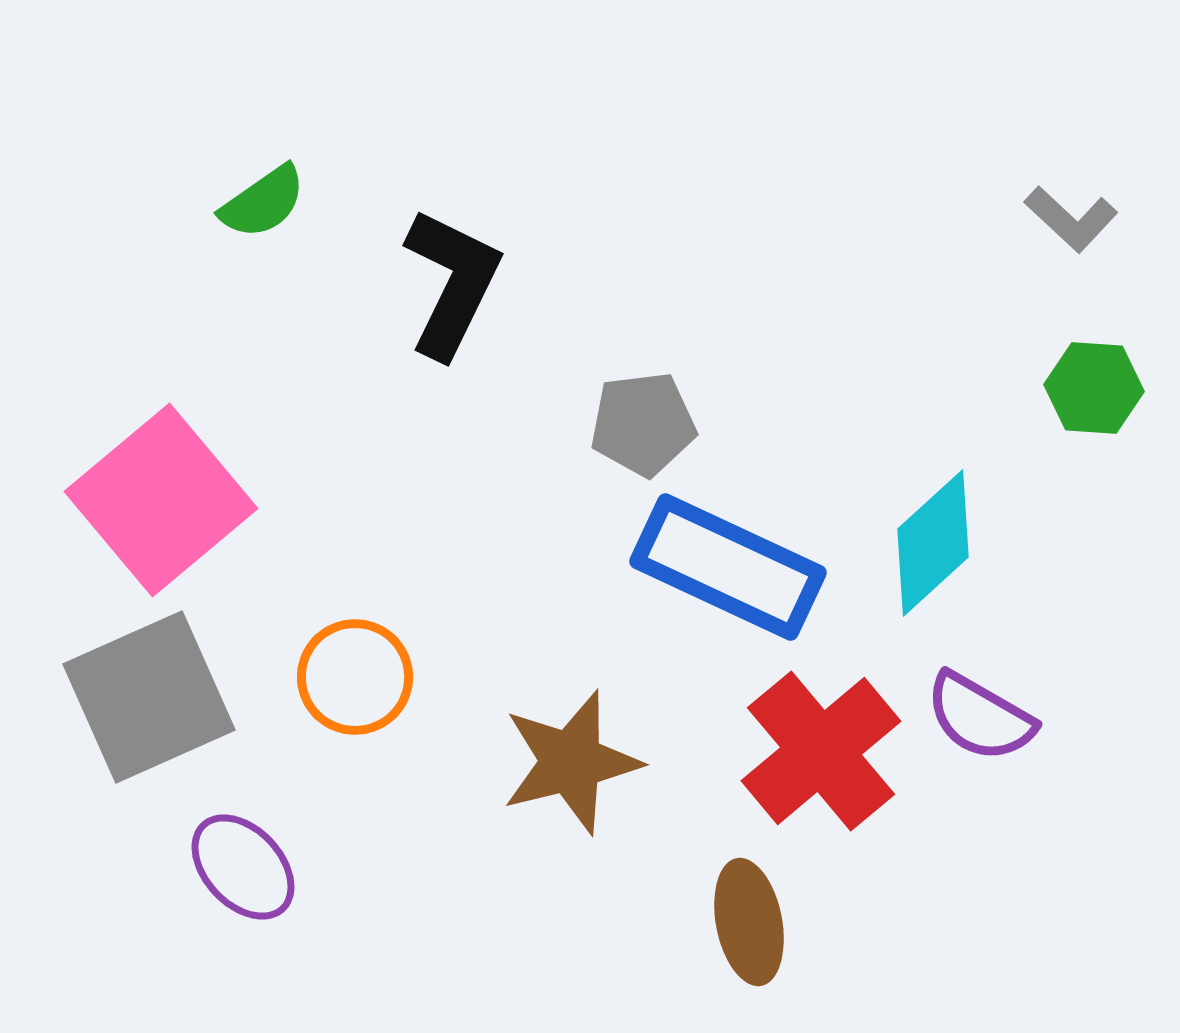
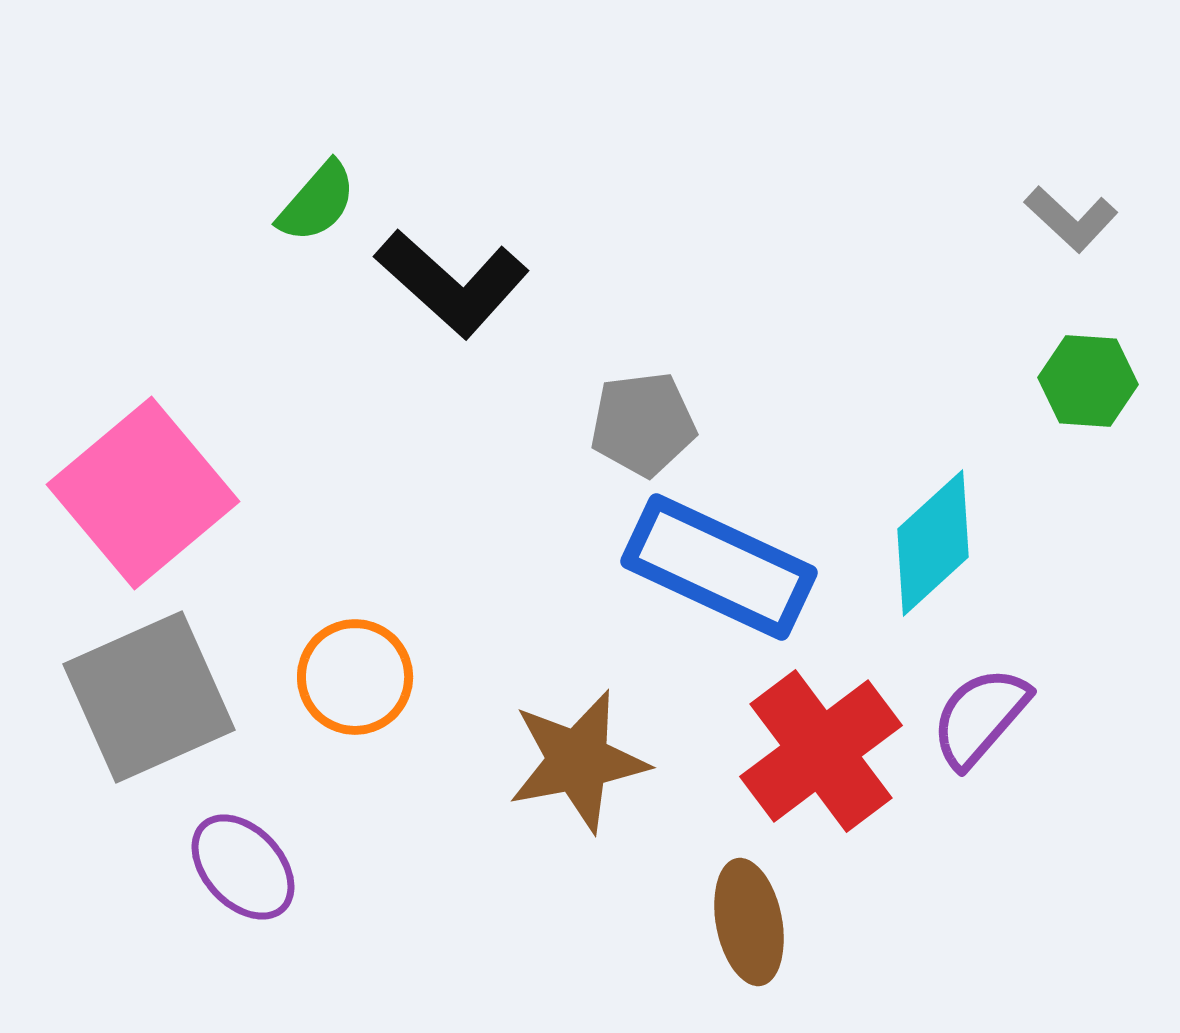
green semicircle: moved 54 px right; rotated 14 degrees counterclockwise
black L-shape: rotated 106 degrees clockwise
green hexagon: moved 6 px left, 7 px up
pink square: moved 18 px left, 7 px up
blue rectangle: moved 9 px left
purple semicircle: rotated 101 degrees clockwise
red cross: rotated 3 degrees clockwise
brown star: moved 7 px right, 1 px up; rotated 3 degrees clockwise
